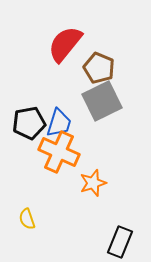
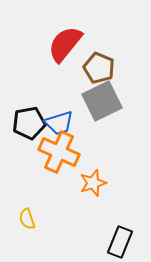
blue trapezoid: rotated 56 degrees clockwise
